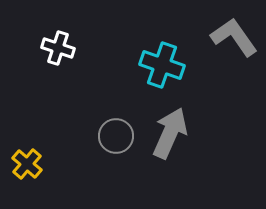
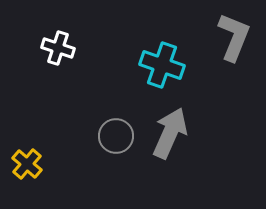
gray L-shape: rotated 57 degrees clockwise
